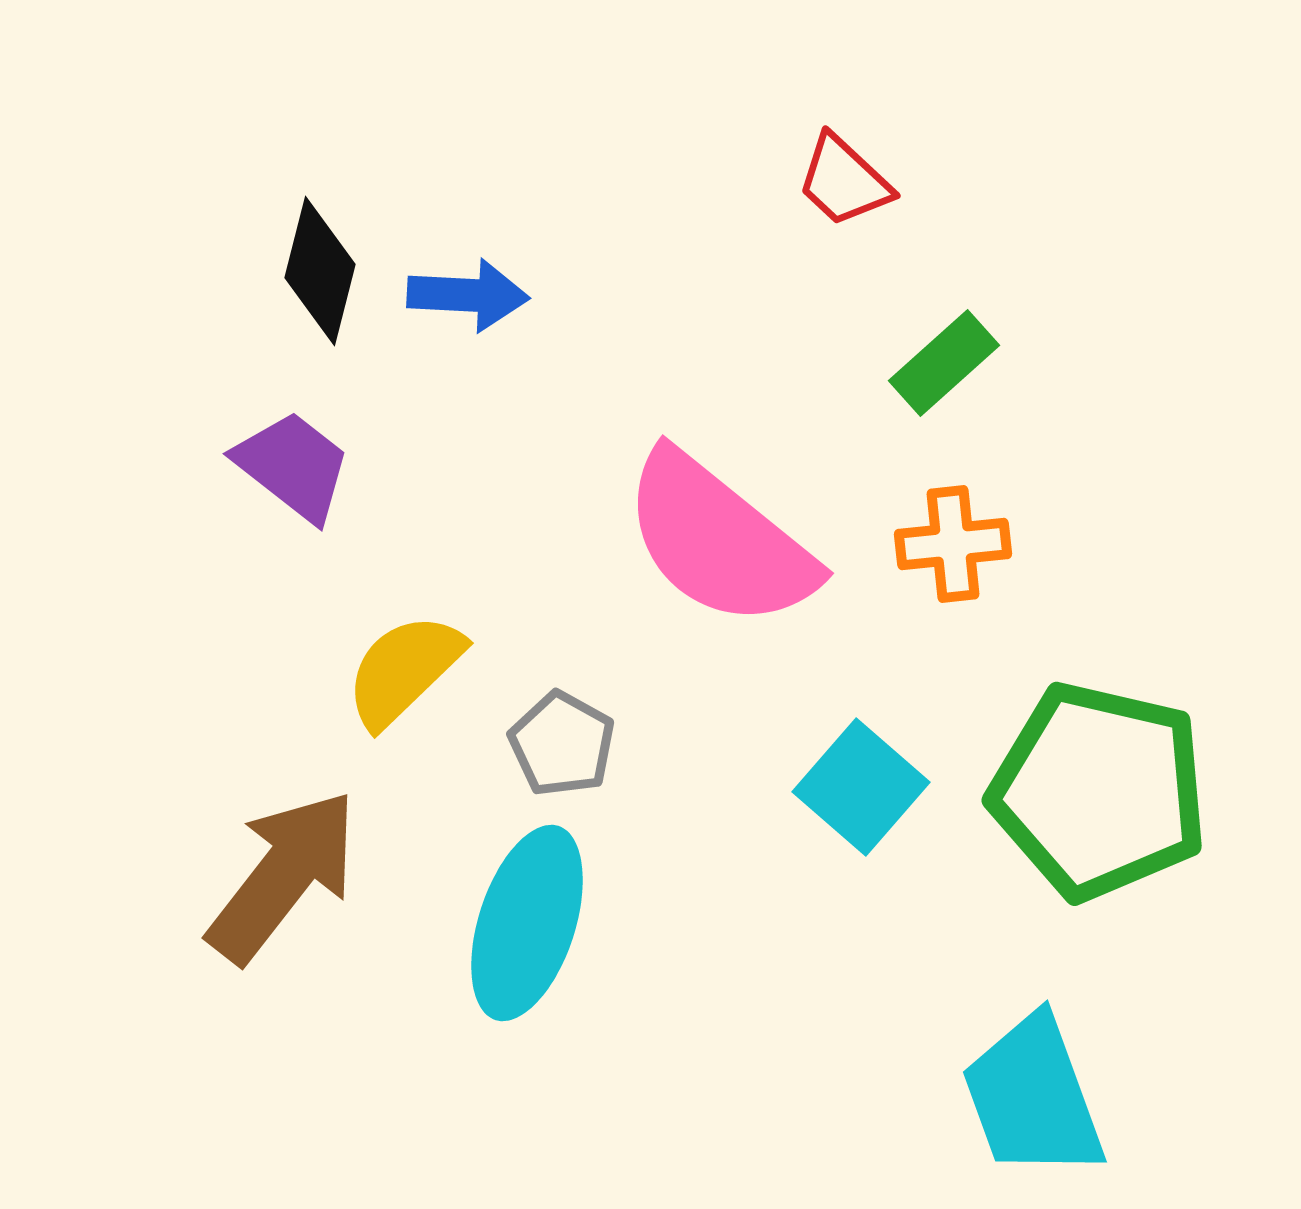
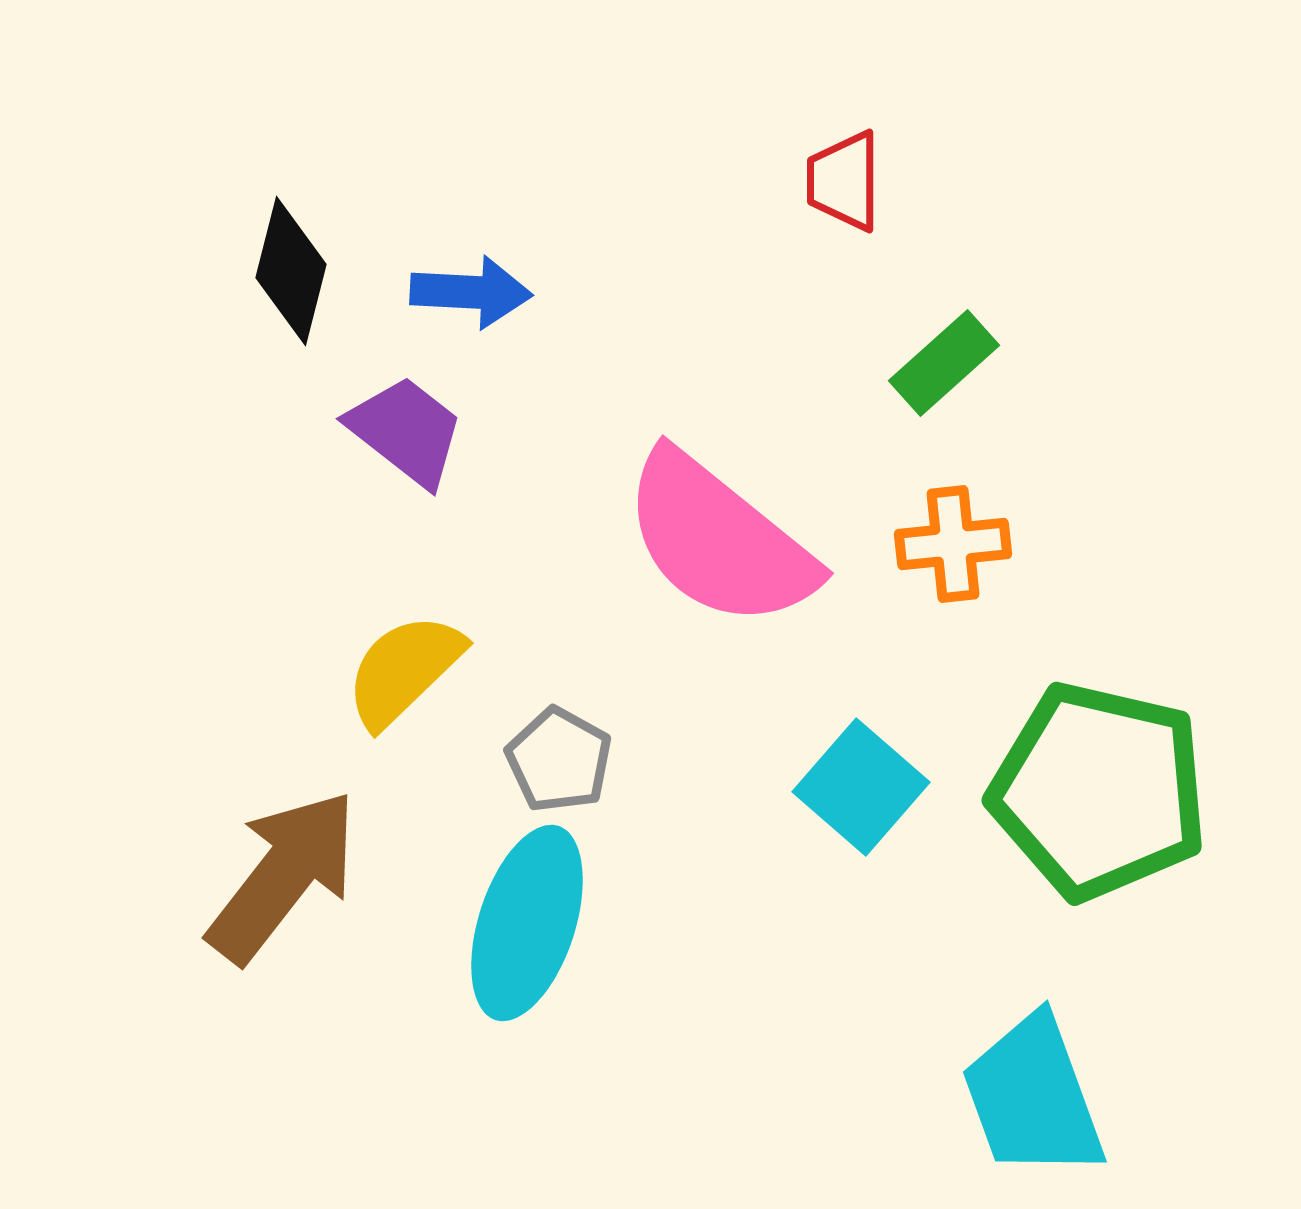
red trapezoid: rotated 47 degrees clockwise
black diamond: moved 29 px left
blue arrow: moved 3 px right, 3 px up
purple trapezoid: moved 113 px right, 35 px up
gray pentagon: moved 3 px left, 16 px down
